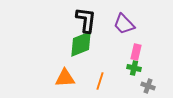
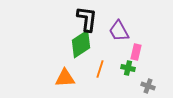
black L-shape: moved 1 px right, 1 px up
purple trapezoid: moved 5 px left, 7 px down; rotated 15 degrees clockwise
green diamond: rotated 12 degrees counterclockwise
green cross: moved 6 px left
orange line: moved 12 px up
